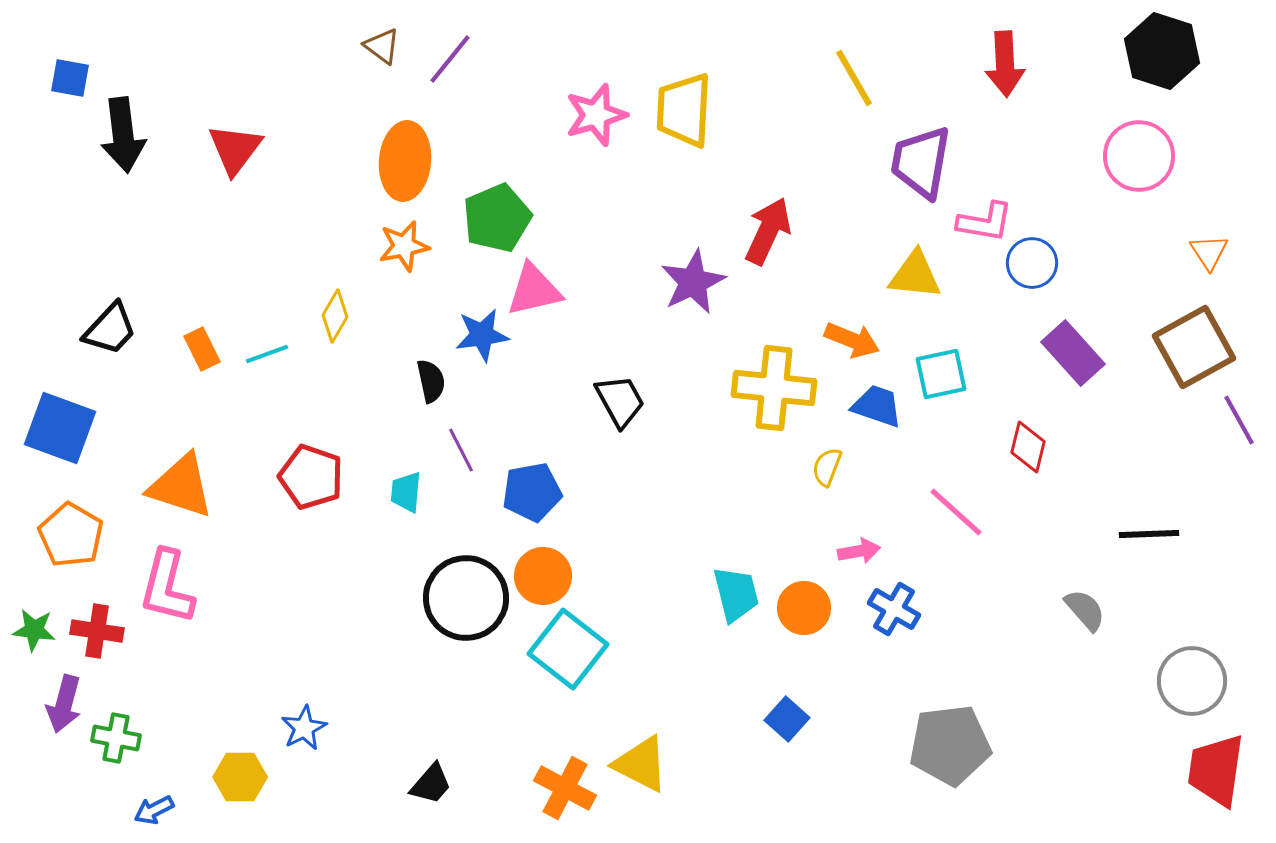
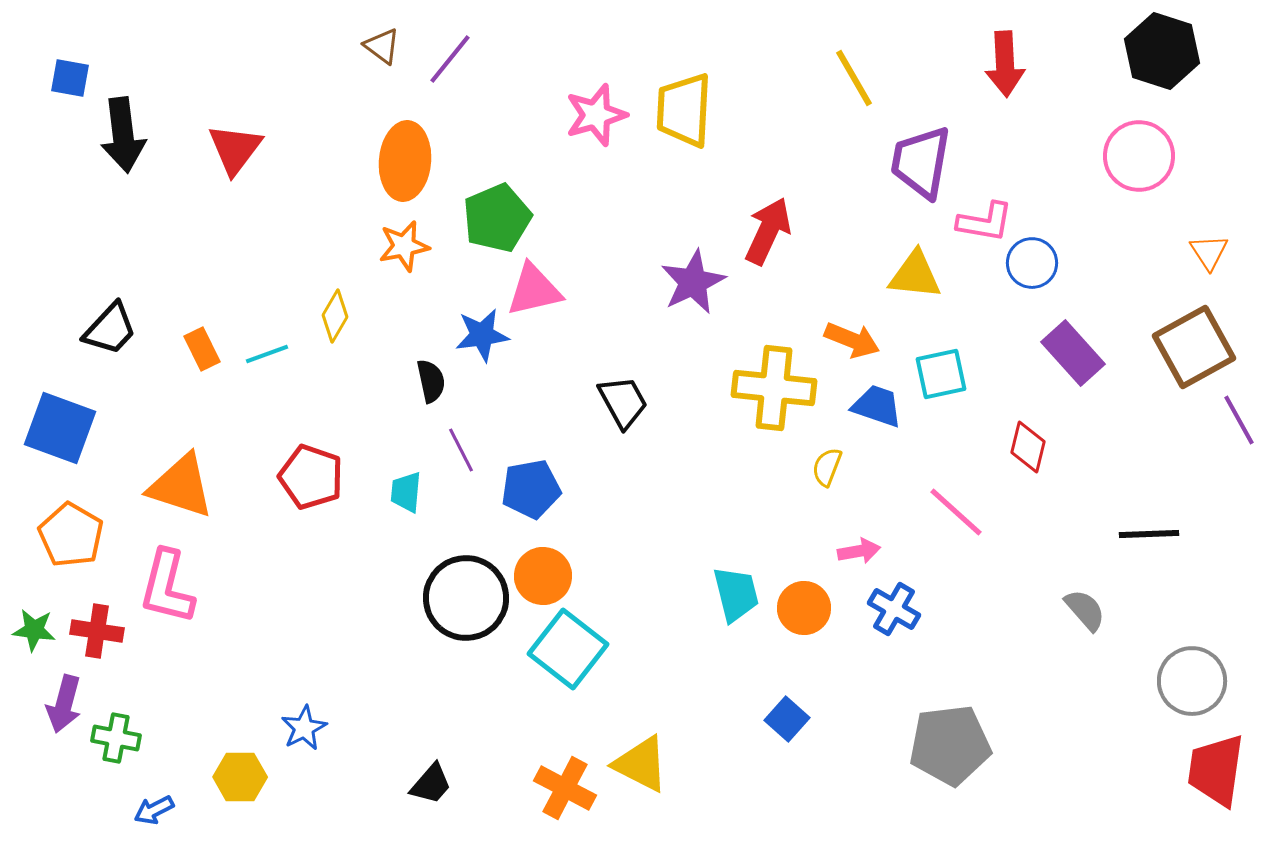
black trapezoid at (620, 401): moved 3 px right, 1 px down
blue pentagon at (532, 492): moved 1 px left, 3 px up
